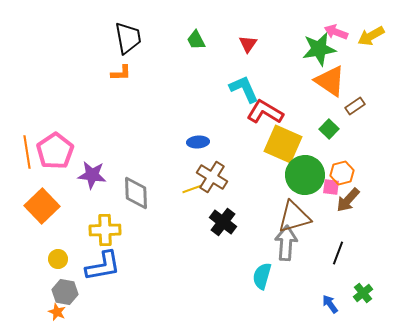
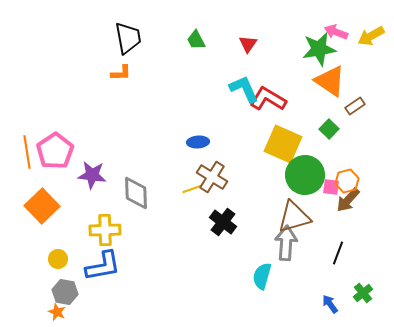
red L-shape: moved 3 px right, 13 px up
orange hexagon: moved 5 px right, 8 px down
